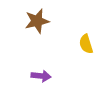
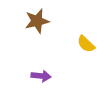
yellow semicircle: rotated 30 degrees counterclockwise
